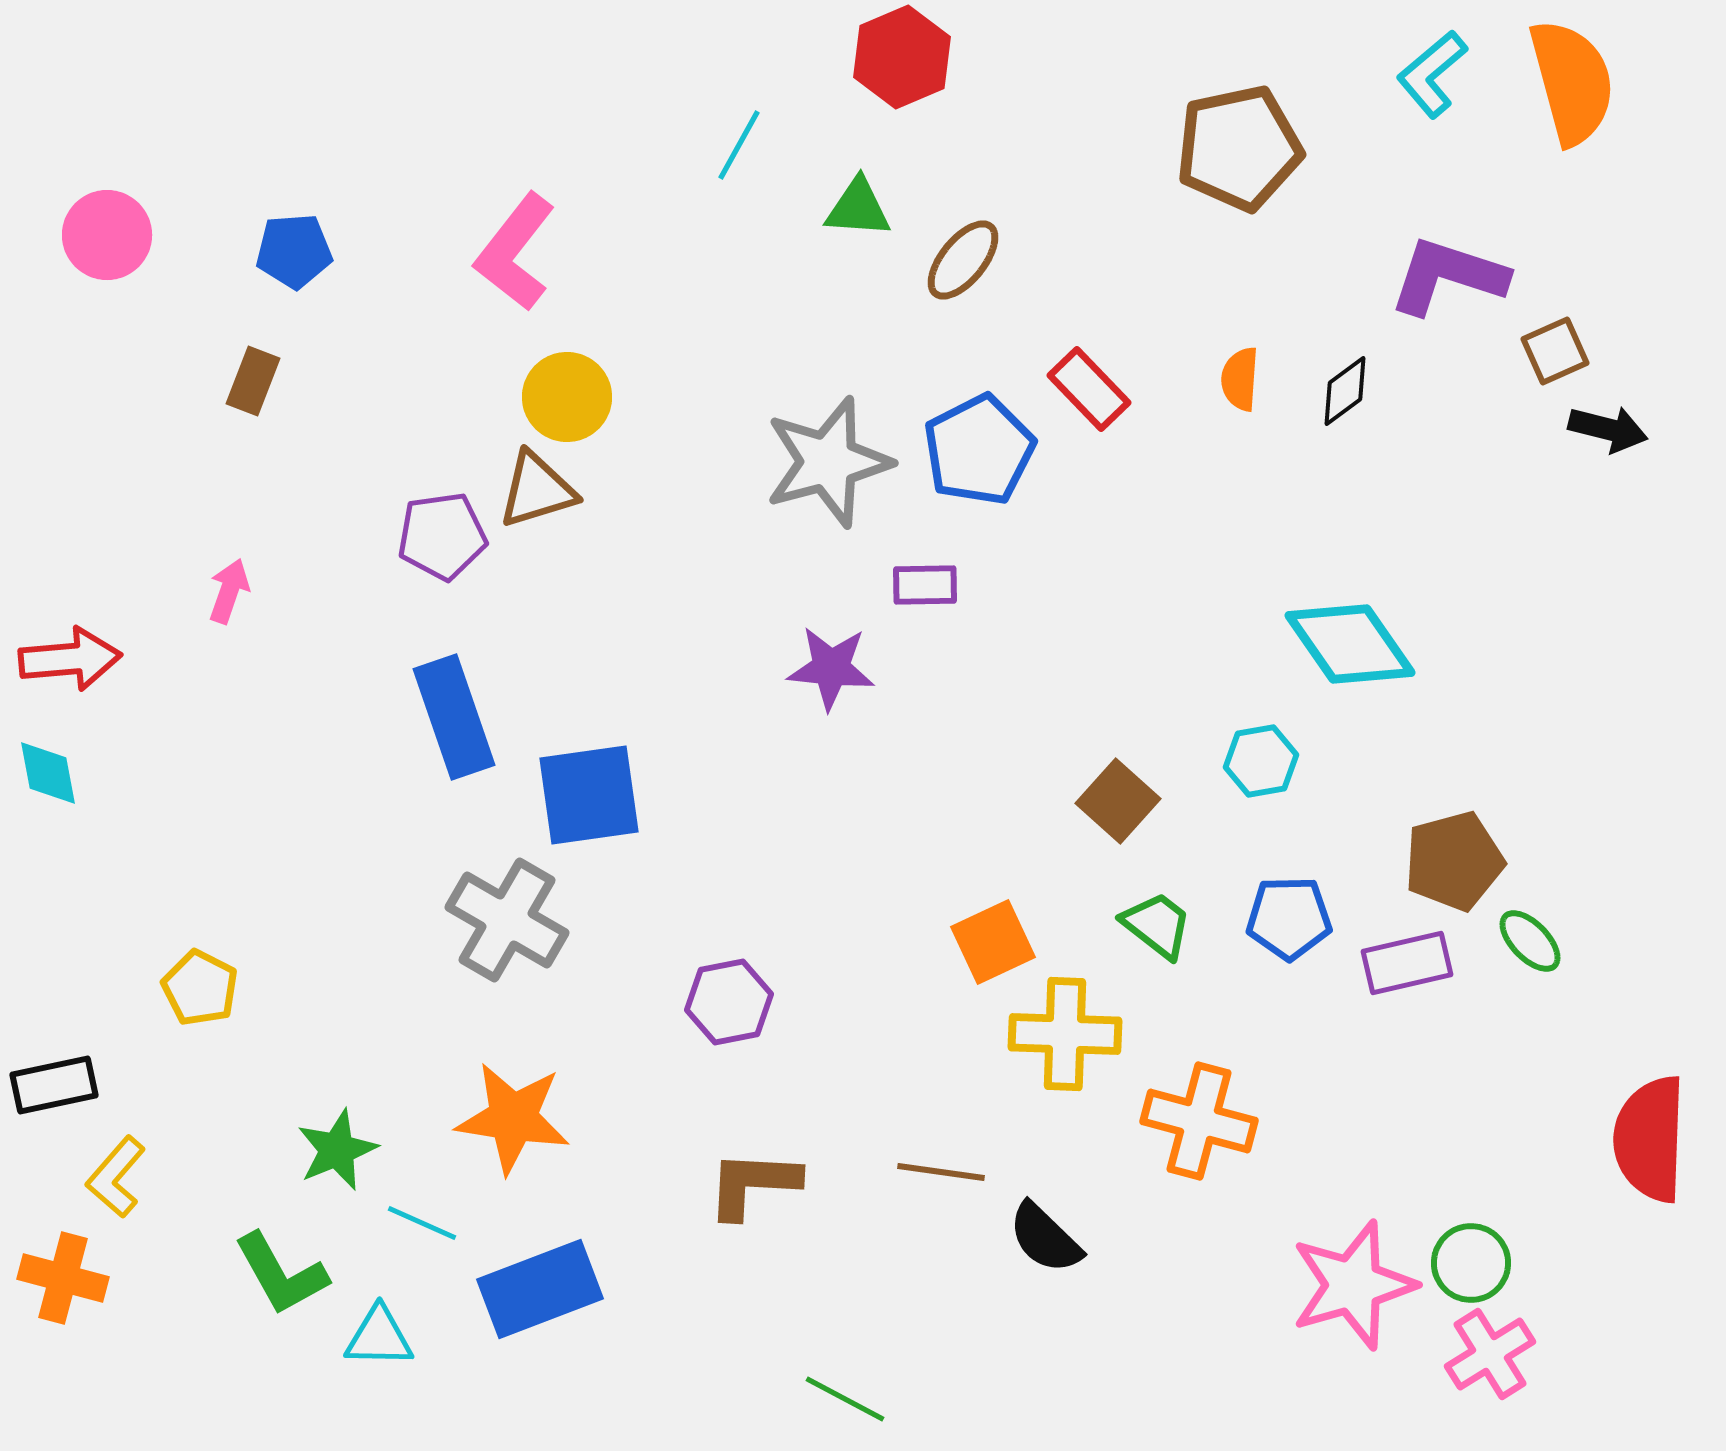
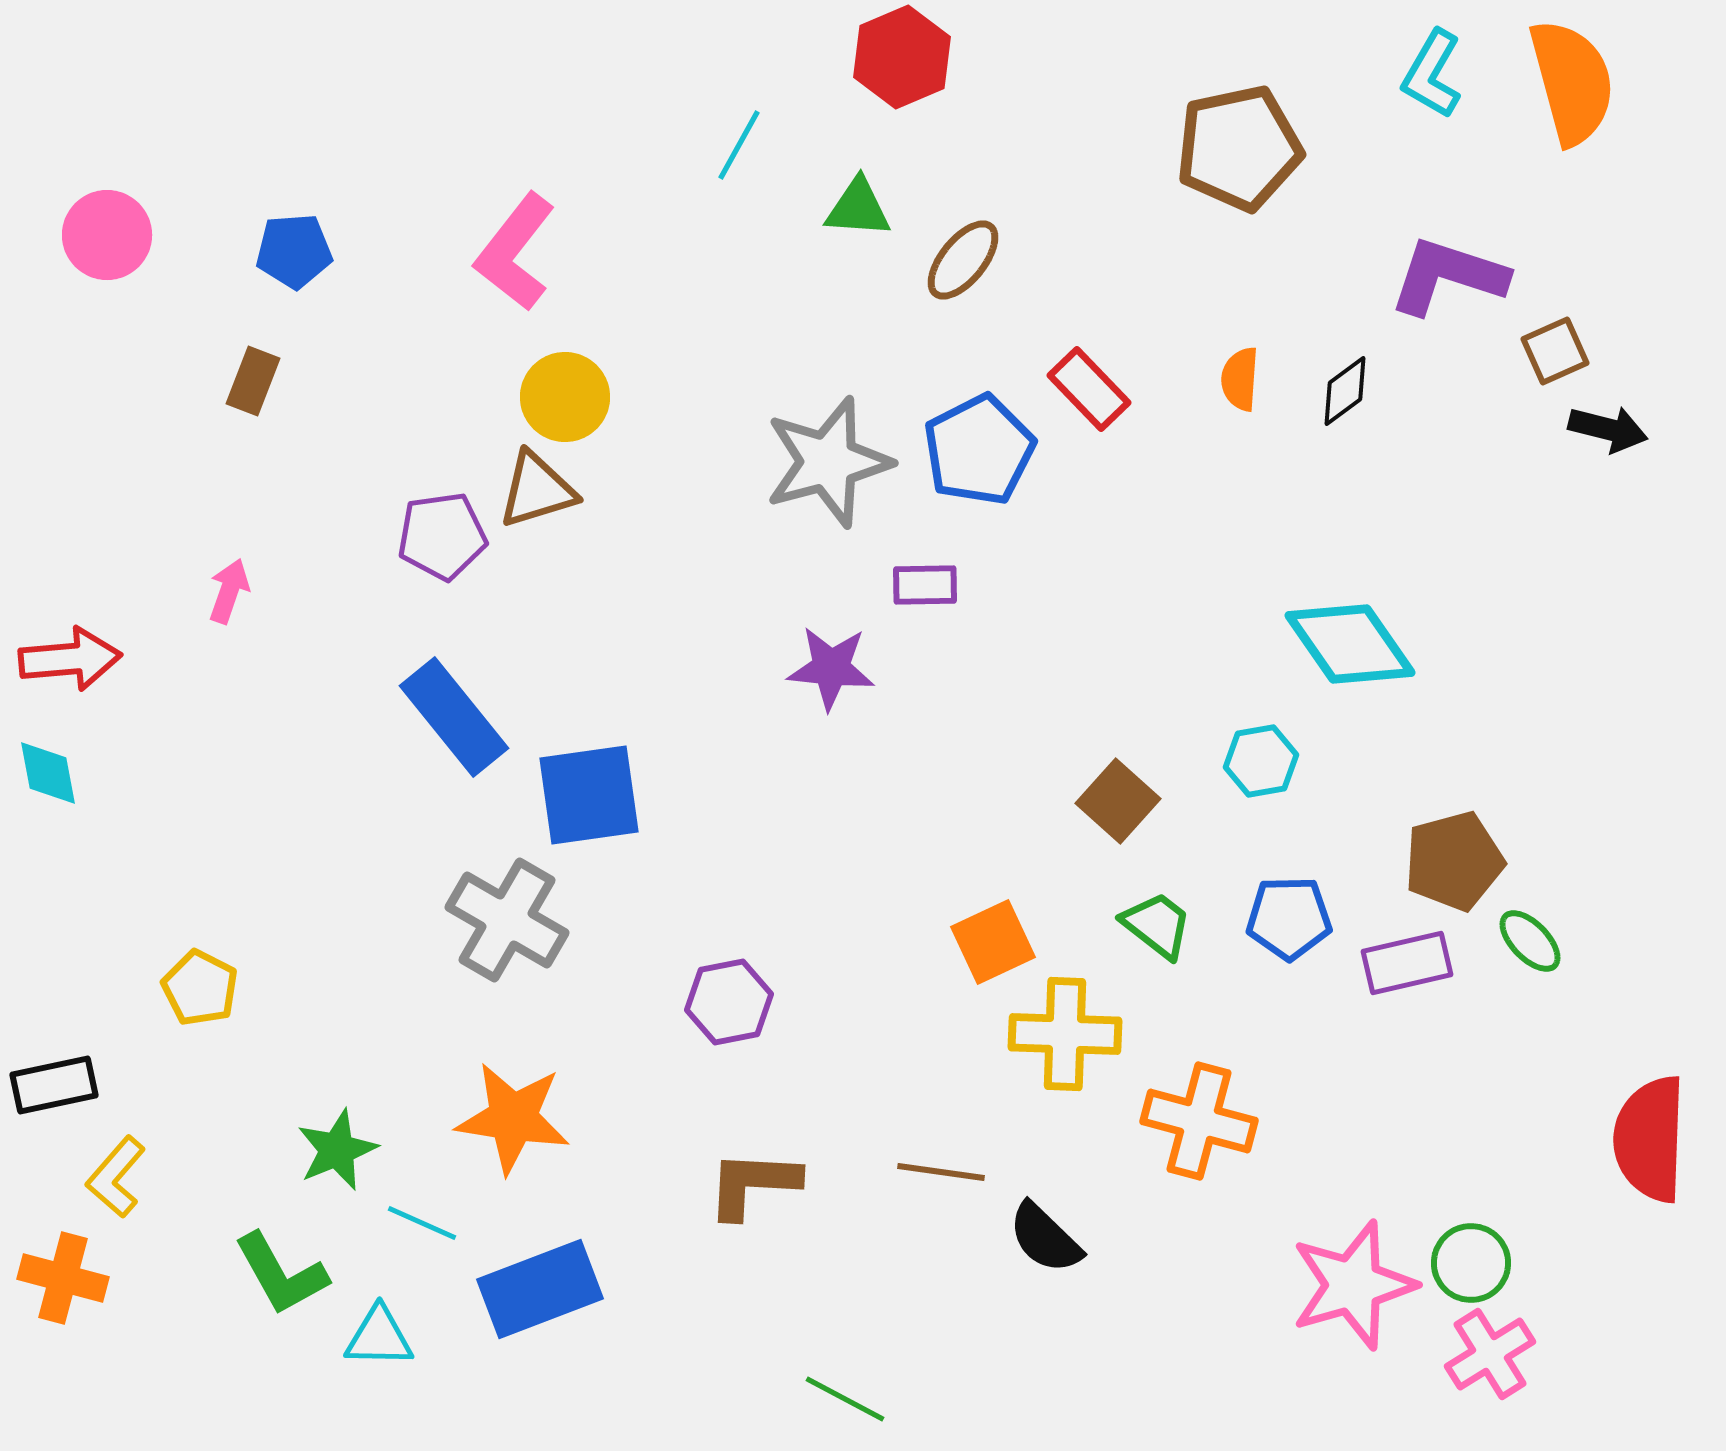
cyan L-shape at (1432, 74): rotated 20 degrees counterclockwise
yellow circle at (567, 397): moved 2 px left
blue rectangle at (454, 717): rotated 20 degrees counterclockwise
